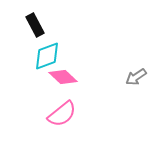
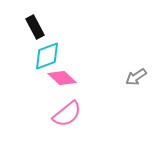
black rectangle: moved 2 px down
pink diamond: moved 1 px left, 1 px down
pink semicircle: moved 5 px right
